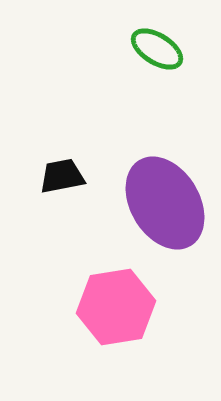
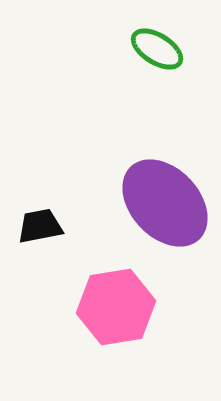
black trapezoid: moved 22 px left, 50 px down
purple ellipse: rotated 12 degrees counterclockwise
